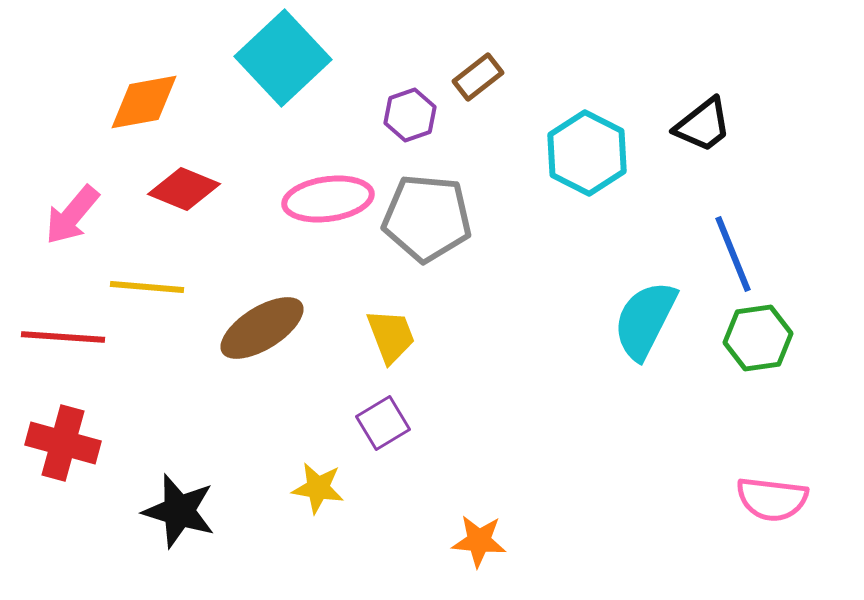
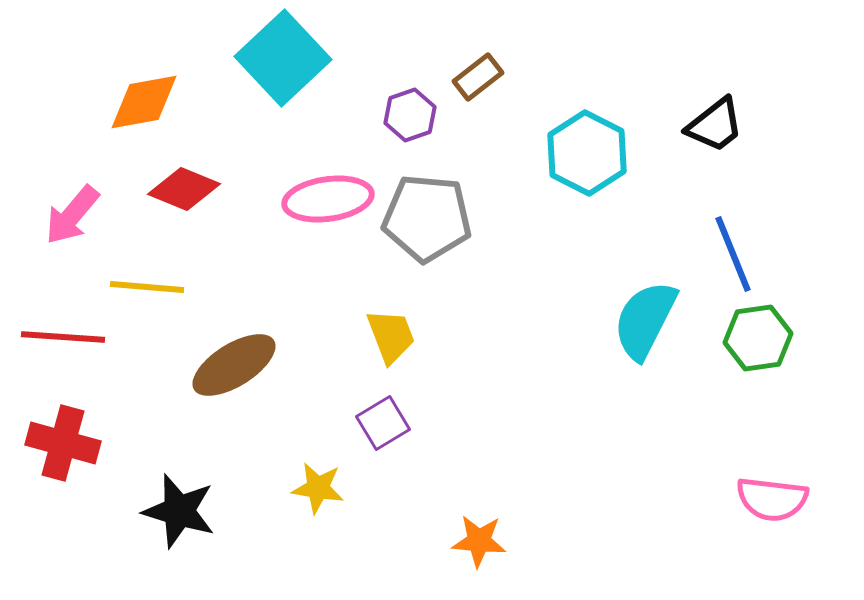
black trapezoid: moved 12 px right
brown ellipse: moved 28 px left, 37 px down
